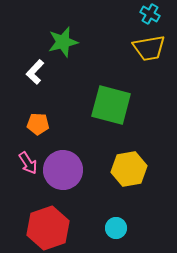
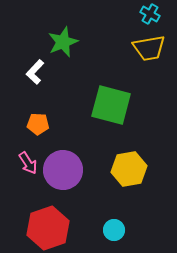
green star: rotated 8 degrees counterclockwise
cyan circle: moved 2 px left, 2 px down
